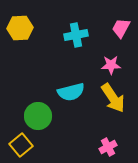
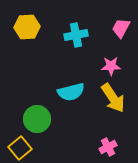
yellow hexagon: moved 7 px right, 1 px up
pink star: moved 1 px down
green circle: moved 1 px left, 3 px down
yellow square: moved 1 px left, 3 px down
